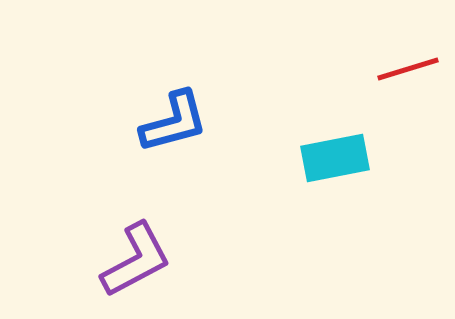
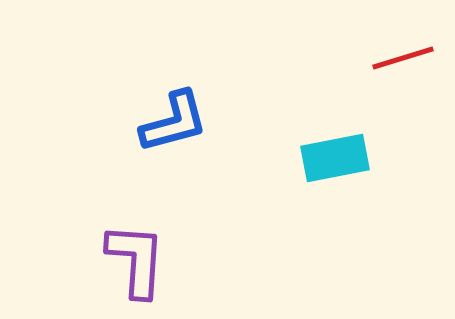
red line: moved 5 px left, 11 px up
purple L-shape: rotated 58 degrees counterclockwise
